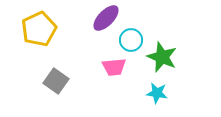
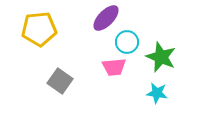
yellow pentagon: rotated 20 degrees clockwise
cyan circle: moved 4 px left, 2 px down
green star: moved 1 px left
gray square: moved 4 px right
